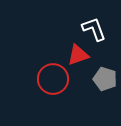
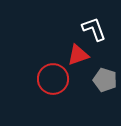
gray pentagon: moved 1 px down
